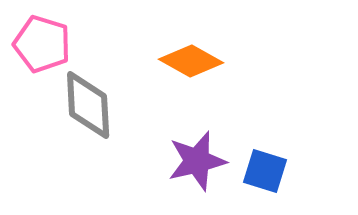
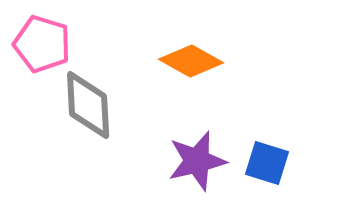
blue square: moved 2 px right, 8 px up
